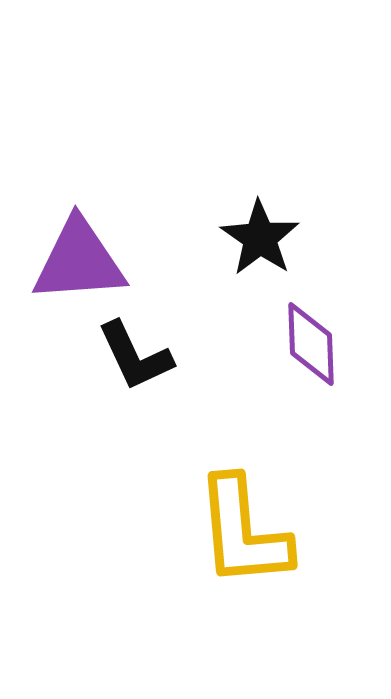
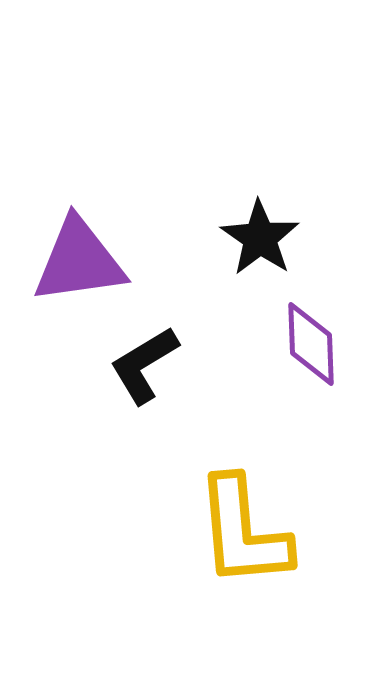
purple triangle: rotated 4 degrees counterclockwise
black L-shape: moved 9 px right, 9 px down; rotated 84 degrees clockwise
